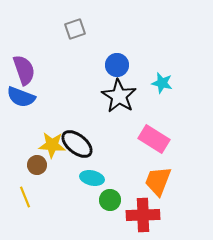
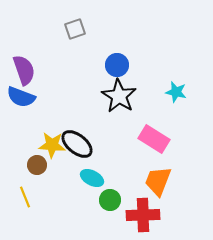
cyan star: moved 14 px right, 9 px down
cyan ellipse: rotated 15 degrees clockwise
